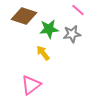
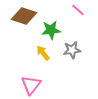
green star: moved 2 px right, 1 px down
gray star: moved 16 px down
pink triangle: rotated 15 degrees counterclockwise
